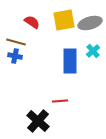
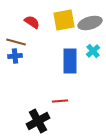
blue cross: rotated 16 degrees counterclockwise
black cross: rotated 20 degrees clockwise
